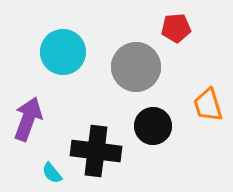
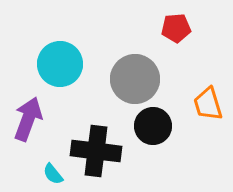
cyan circle: moved 3 px left, 12 px down
gray circle: moved 1 px left, 12 px down
orange trapezoid: moved 1 px up
cyan semicircle: moved 1 px right, 1 px down
